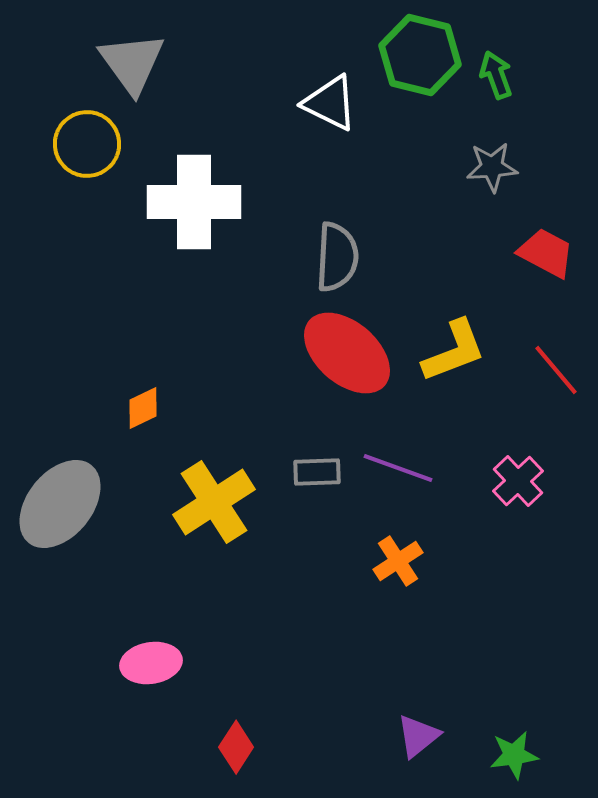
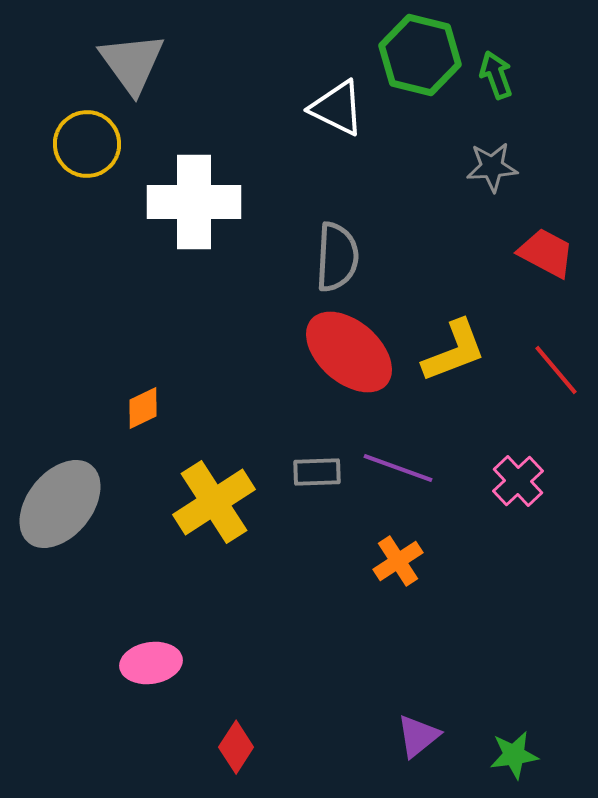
white triangle: moved 7 px right, 5 px down
red ellipse: moved 2 px right, 1 px up
